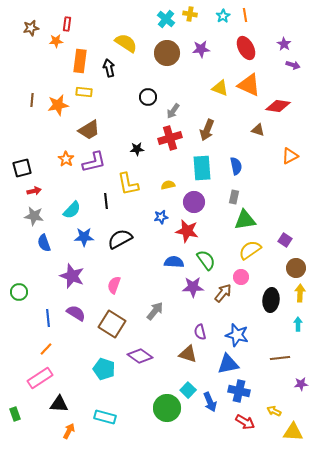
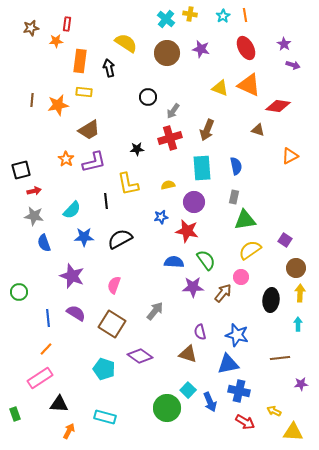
purple star at (201, 49): rotated 18 degrees clockwise
black square at (22, 168): moved 1 px left, 2 px down
